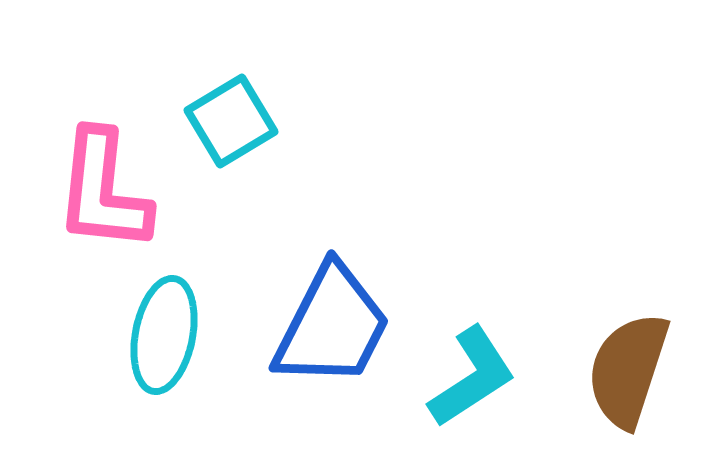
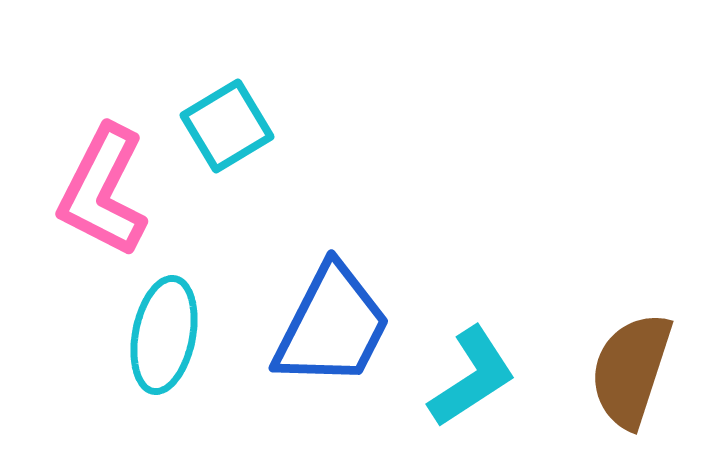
cyan square: moved 4 px left, 5 px down
pink L-shape: rotated 21 degrees clockwise
brown semicircle: moved 3 px right
